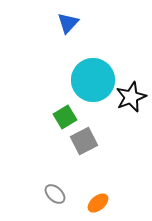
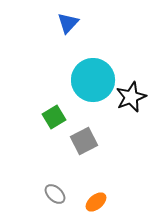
green square: moved 11 px left
orange ellipse: moved 2 px left, 1 px up
